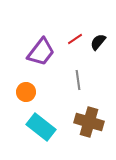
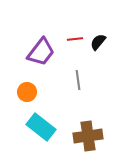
red line: rotated 28 degrees clockwise
orange circle: moved 1 px right
brown cross: moved 1 px left, 14 px down; rotated 24 degrees counterclockwise
